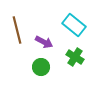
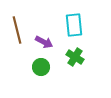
cyan rectangle: rotated 45 degrees clockwise
